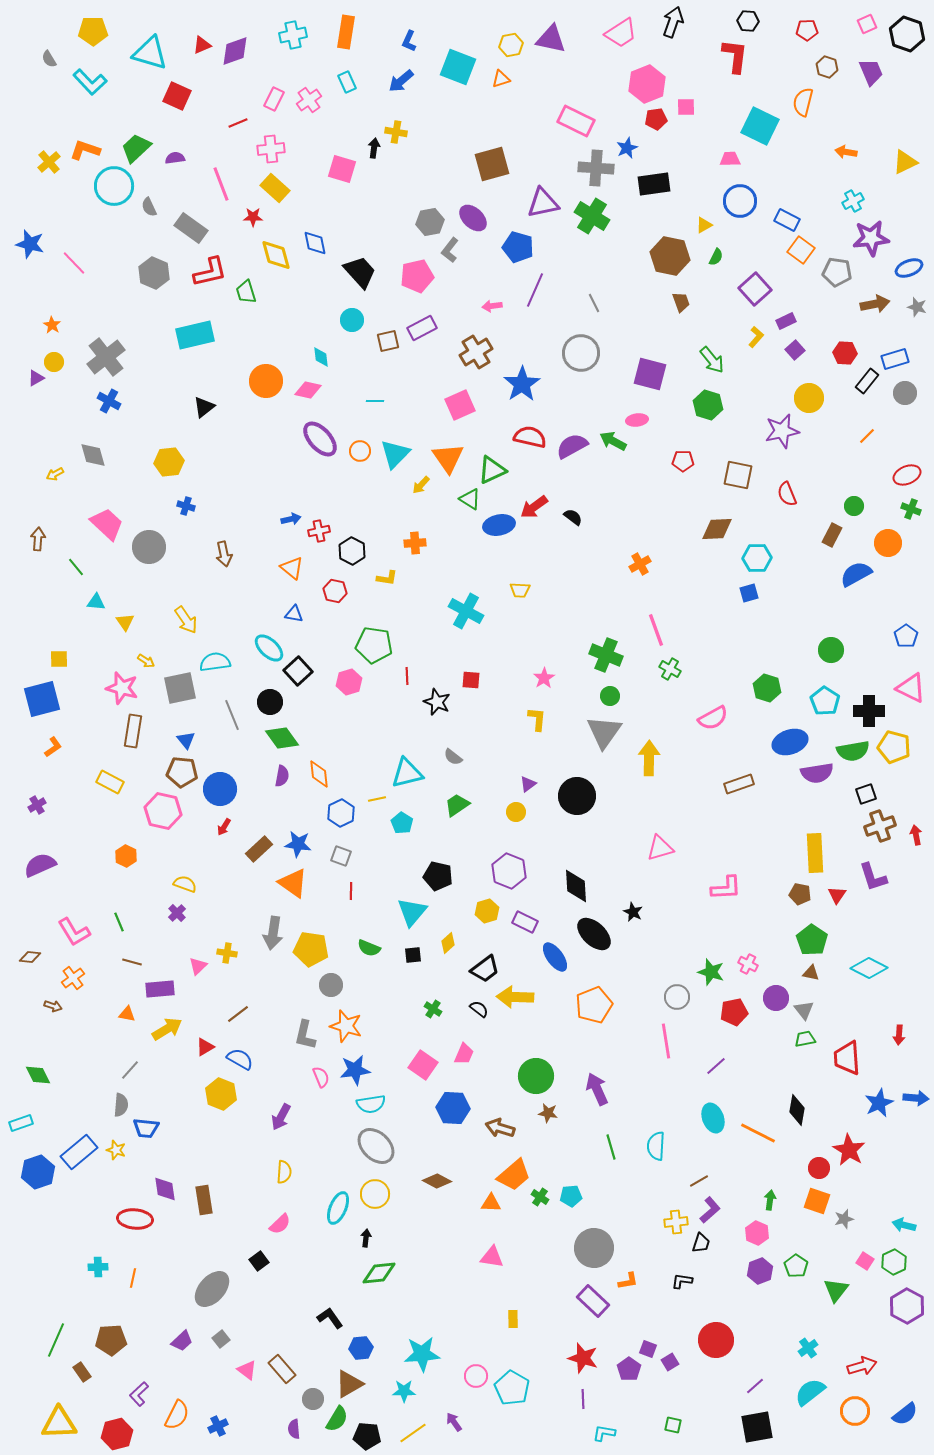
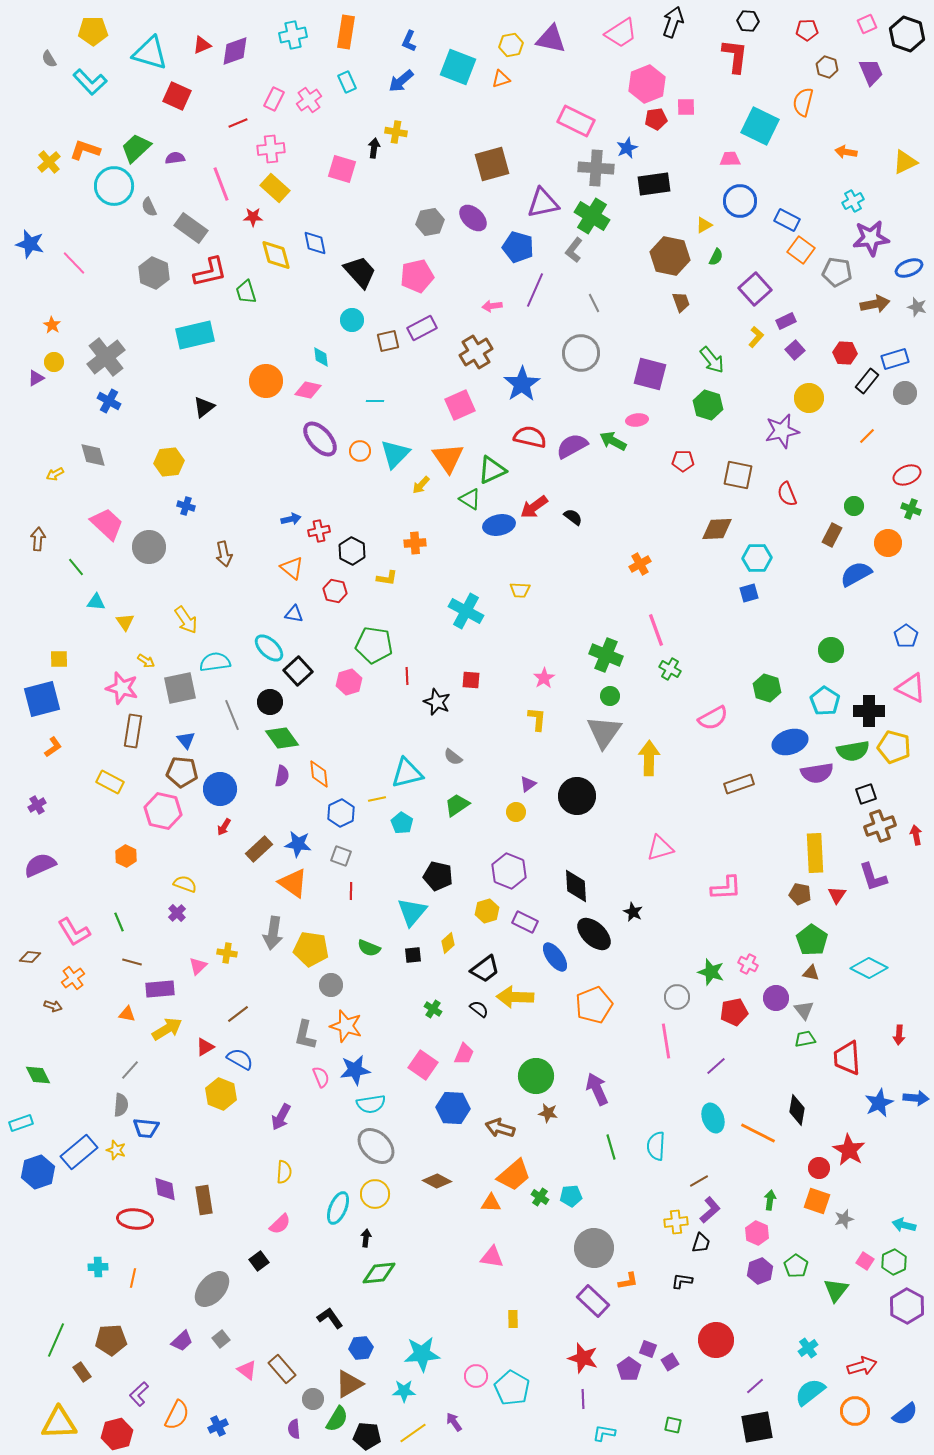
gray L-shape at (450, 250): moved 124 px right
